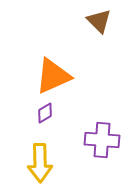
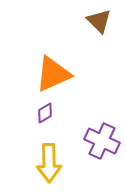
orange triangle: moved 2 px up
purple cross: moved 1 px down; rotated 20 degrees clockwise
yellow arrow: moved 9 px right
